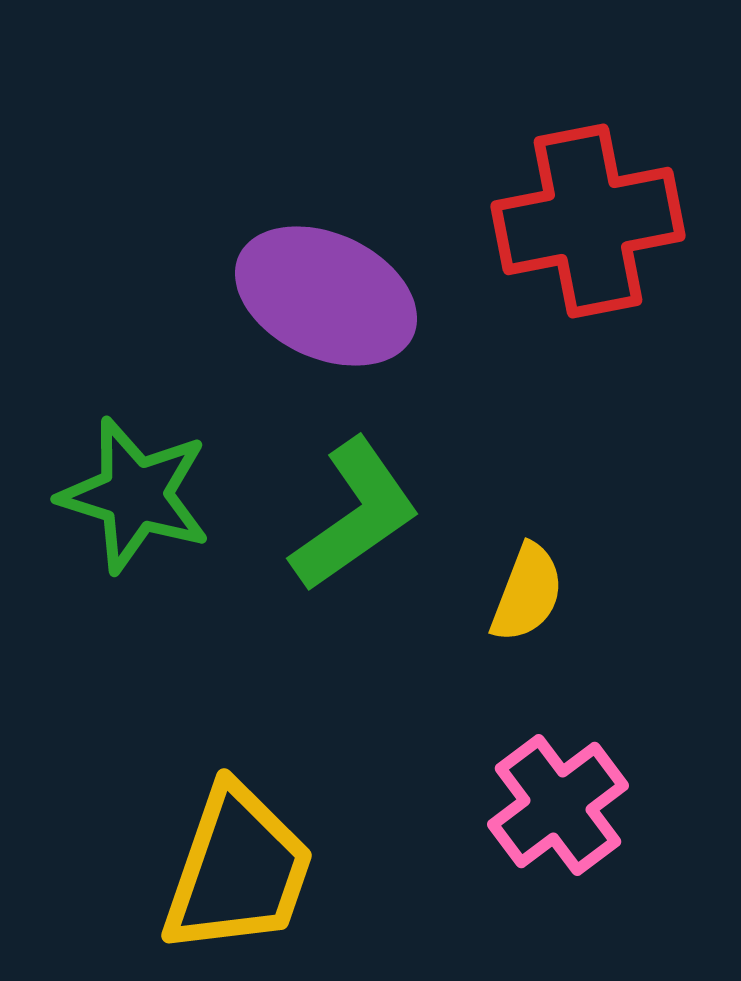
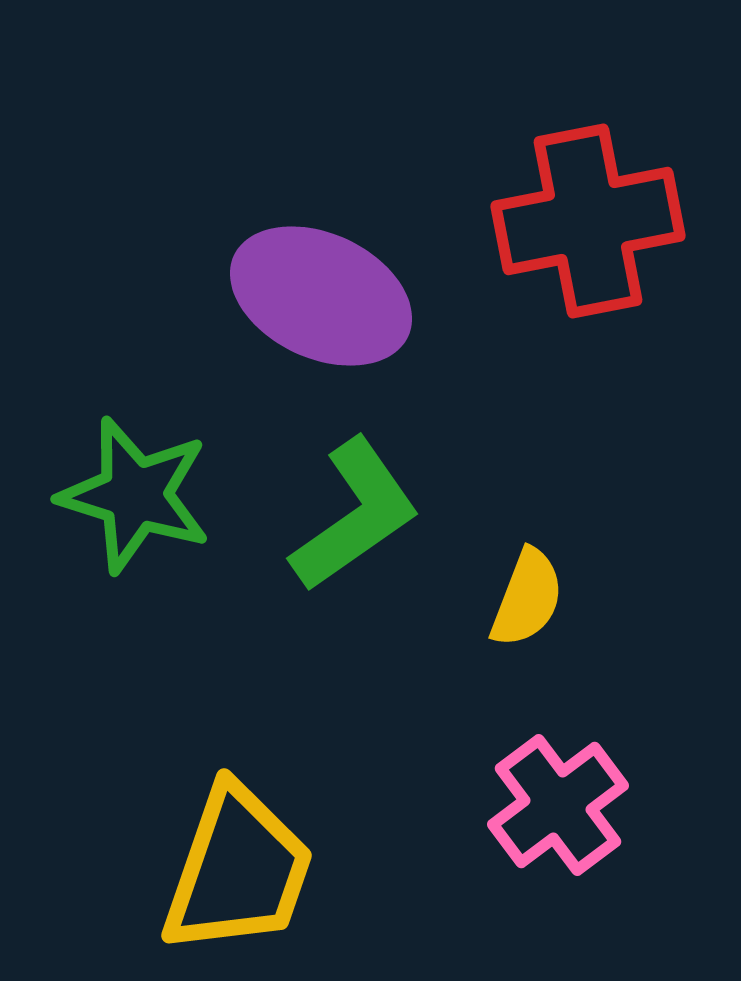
purple ellipse: moved 5 px left
yellow semicircle: moved 5 px down
